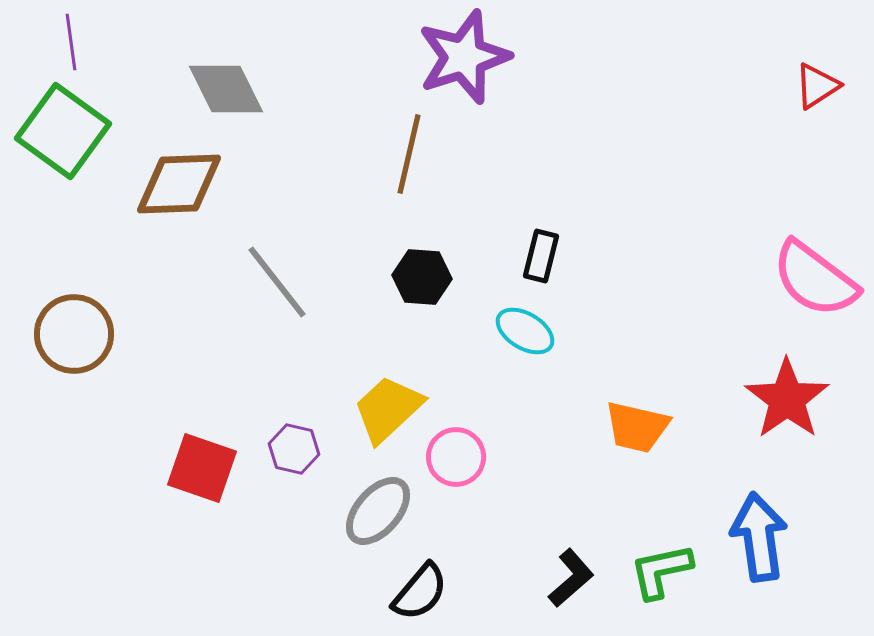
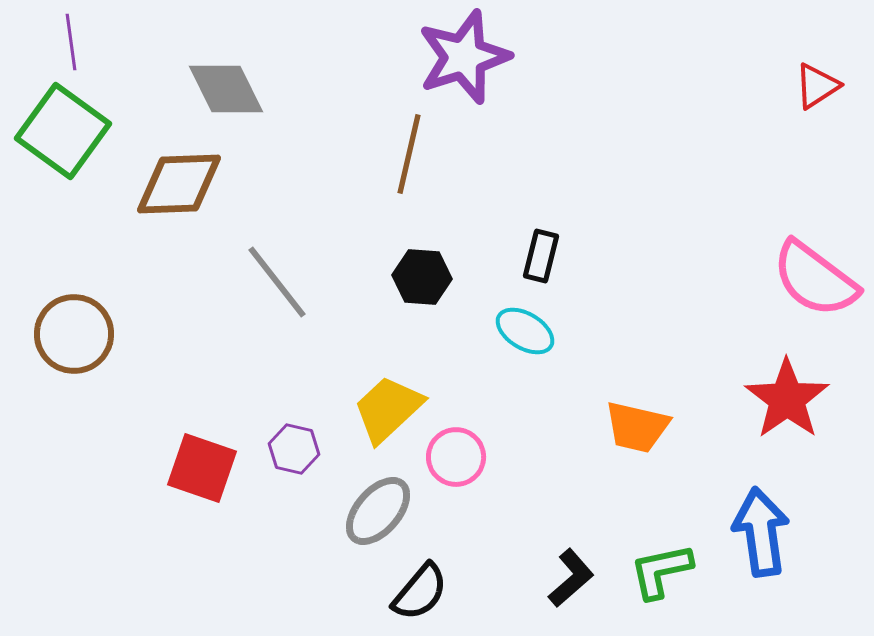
blue arrow: moved 2 px right, 5 px up
